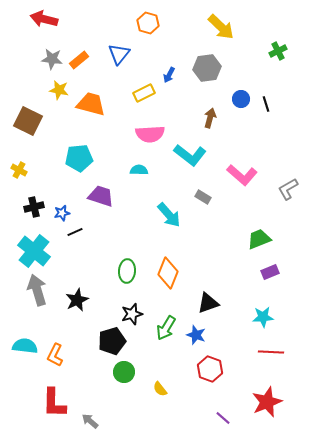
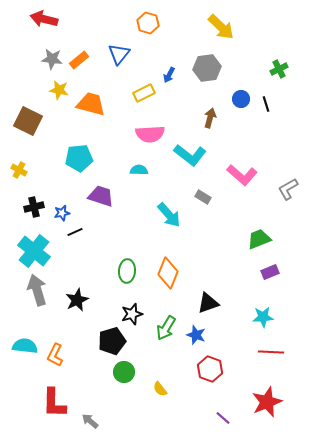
green cross at (278, 51): moved 1 px right, 18 px down
